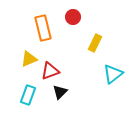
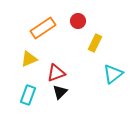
red circle: moved 5 px right, 4 px down
orange rectangle: rotated 70 degrees clockwise
red triangle: moved 6 px right, 2 px down
